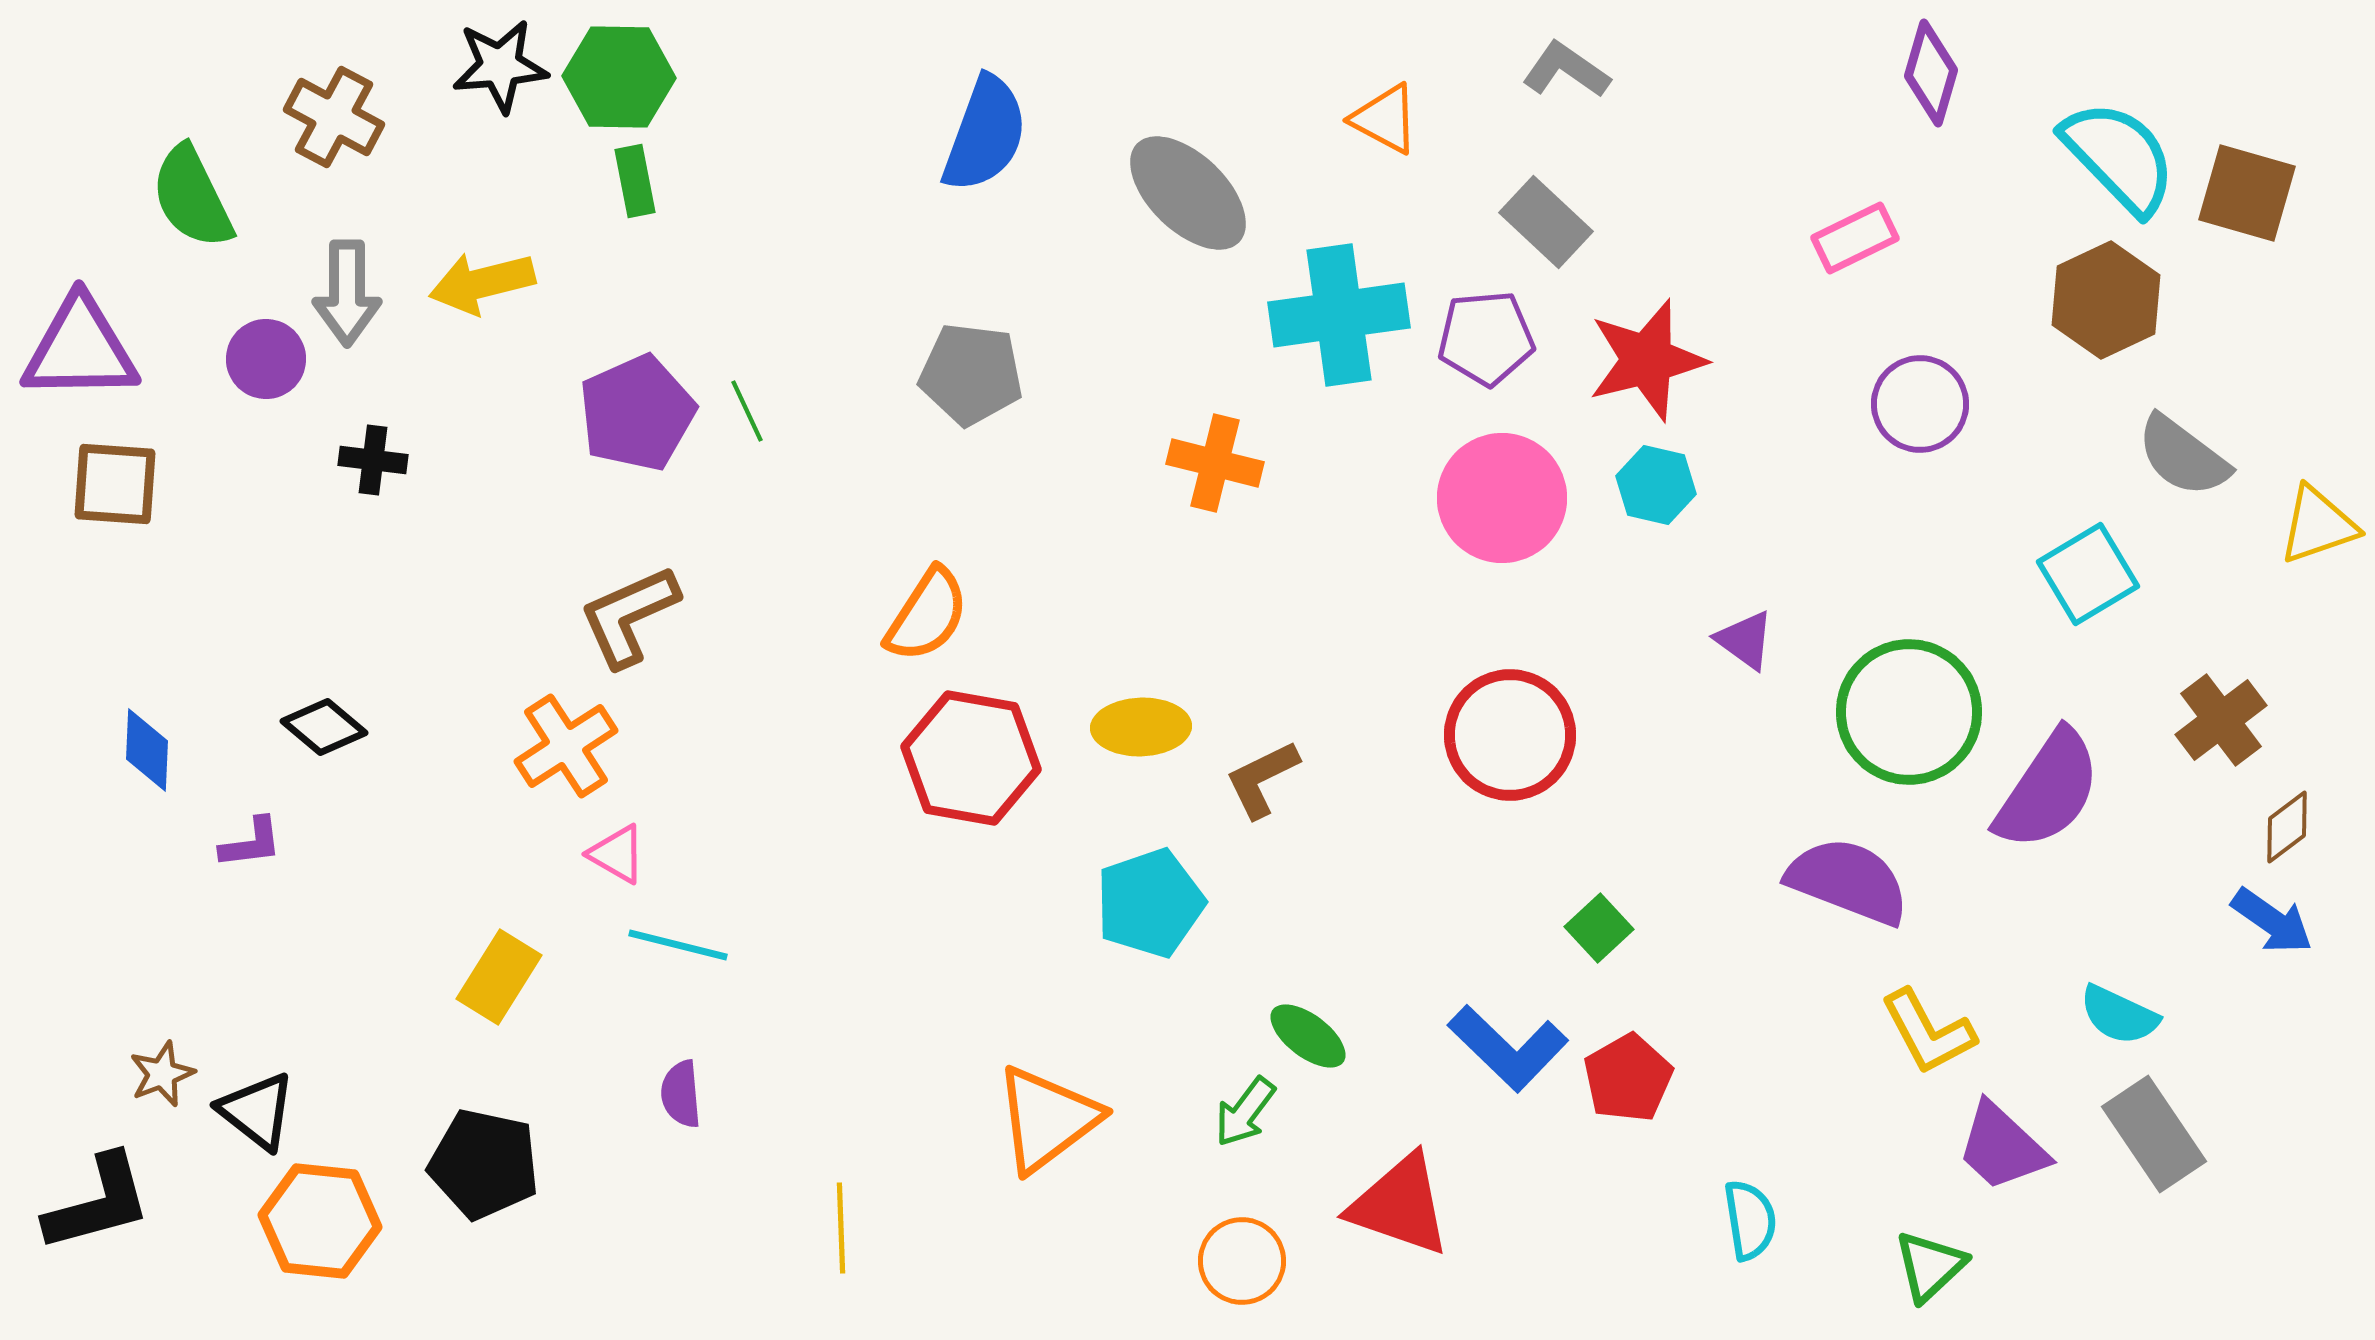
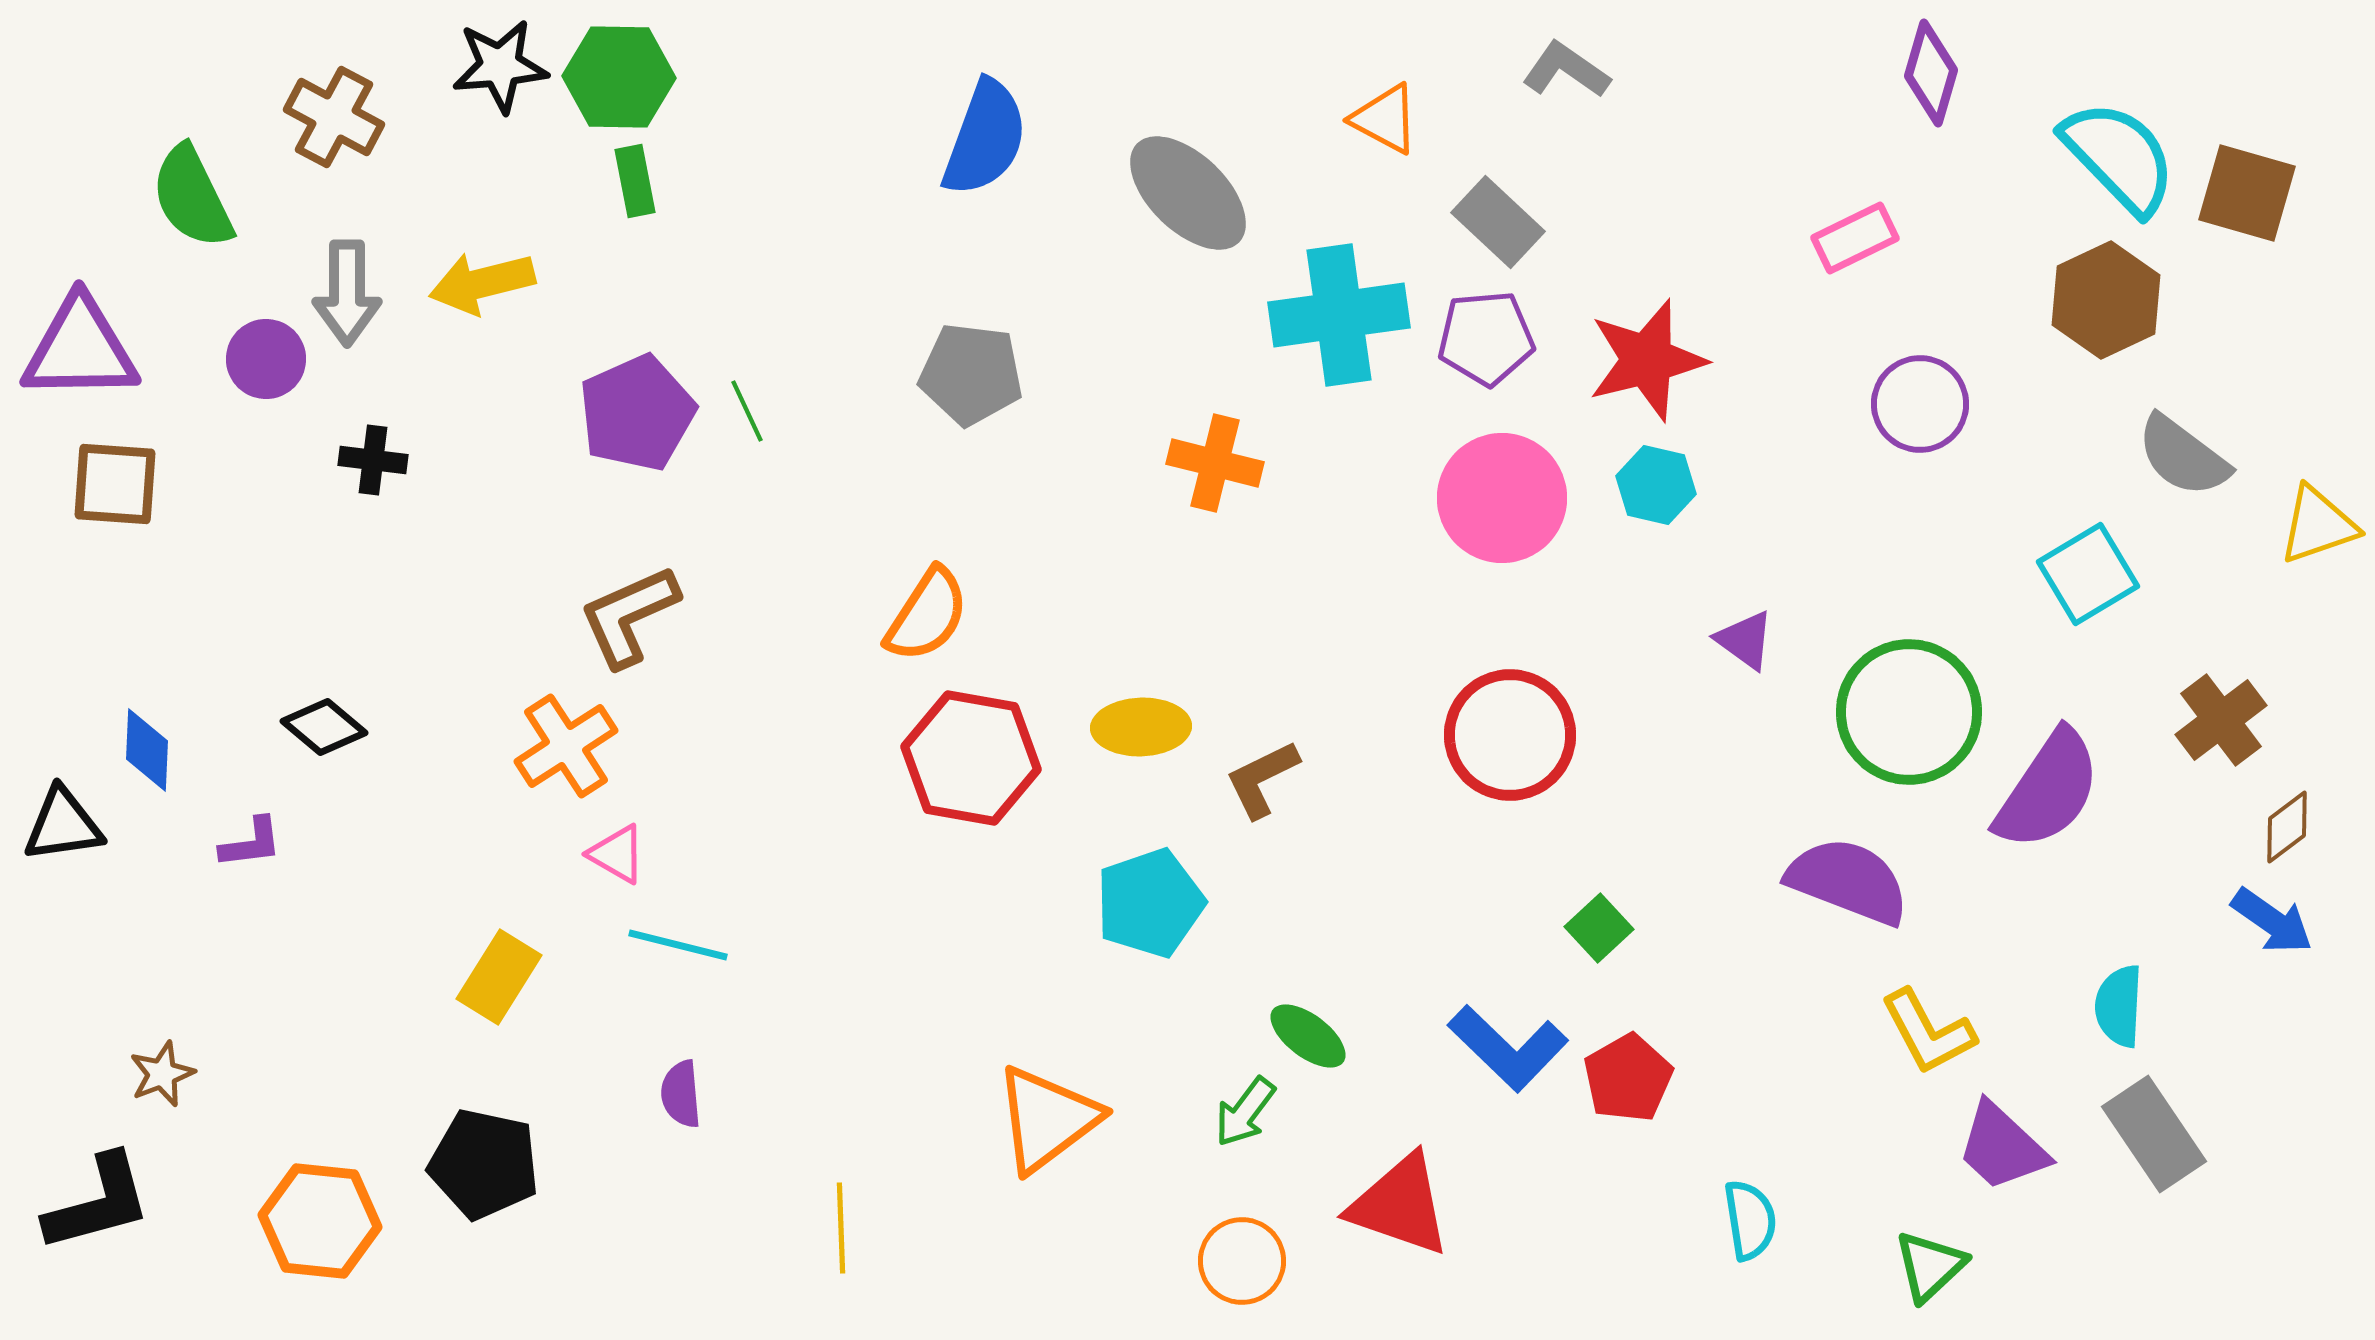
blue semicircle at (985, 134): moved 4 px down
gray rectangle at (1546, 222): moved 48 px left
cyan semicircle at (2119, 1015): moved 9 px up; rotated 68 degrees clockwise
black triangle at (257, 1111): moved 194 px left, 286 px up; rotated 46 degrees counterclockwise
